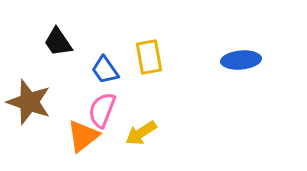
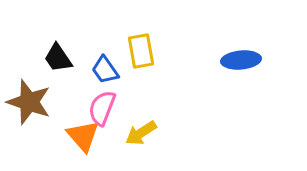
black trapezoid: moved 16 px down
yellow rectangle: moved 8 px left, 6 px up
pink semicircle: moved 2 px up
orange triangle: rotated 33 degrees counterclockwise
